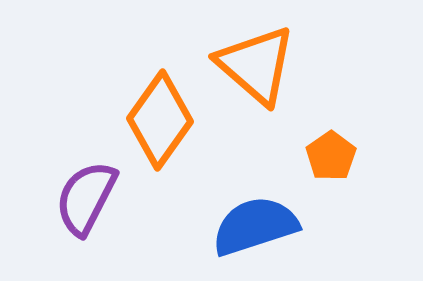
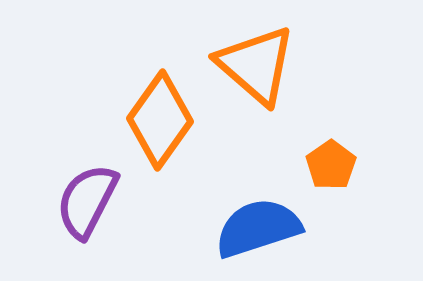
orange pentagon: moved 9 px down
purple semicircle: moved 1 px right, 3 px down
blue semicircle: moved 3 px right, 2 px down
